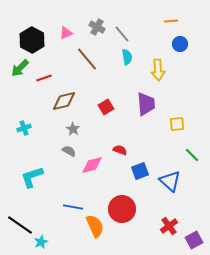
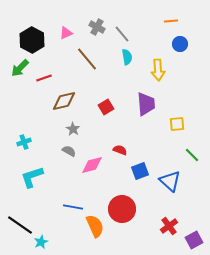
cyan cross: moved 14 px down
